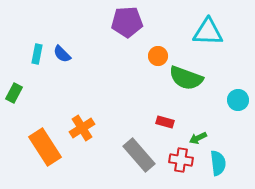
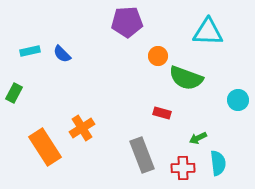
cyan rectangle: moved 7 px left, 3 px up; rotated 66 degrees clockwise
red rectangle: moved 3 px left, 9 px up
gray rectangle: moved 3 px right; rotated 20 degrees clockwise
red cross: moved 2 px right, 8 px down; rotated 10 degrees counterclockwise
